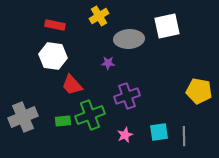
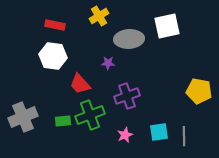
red trapezoid: moved 8 px right, 1 px up
